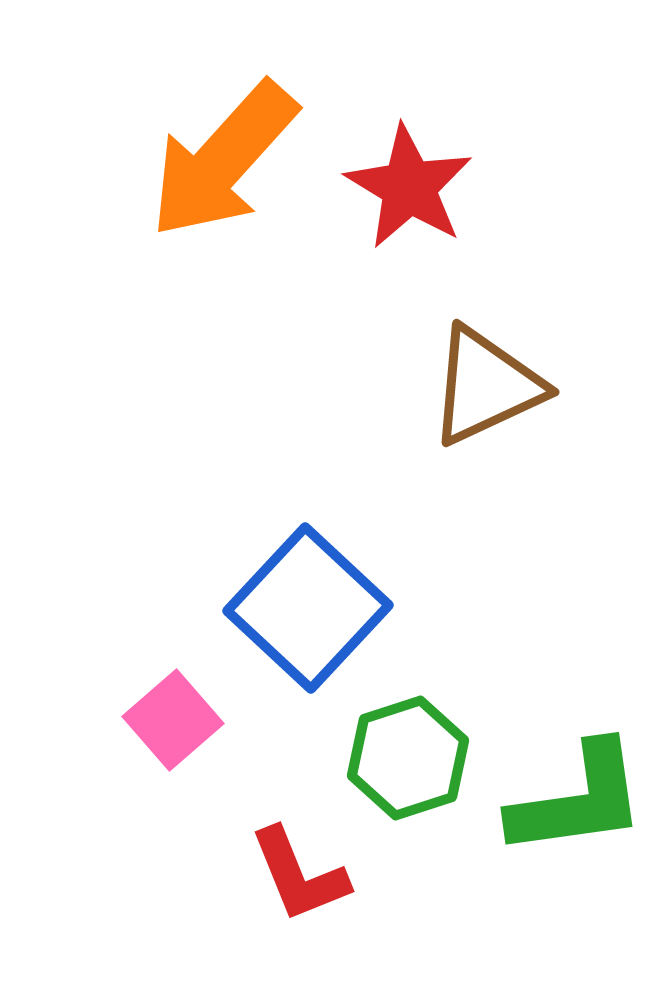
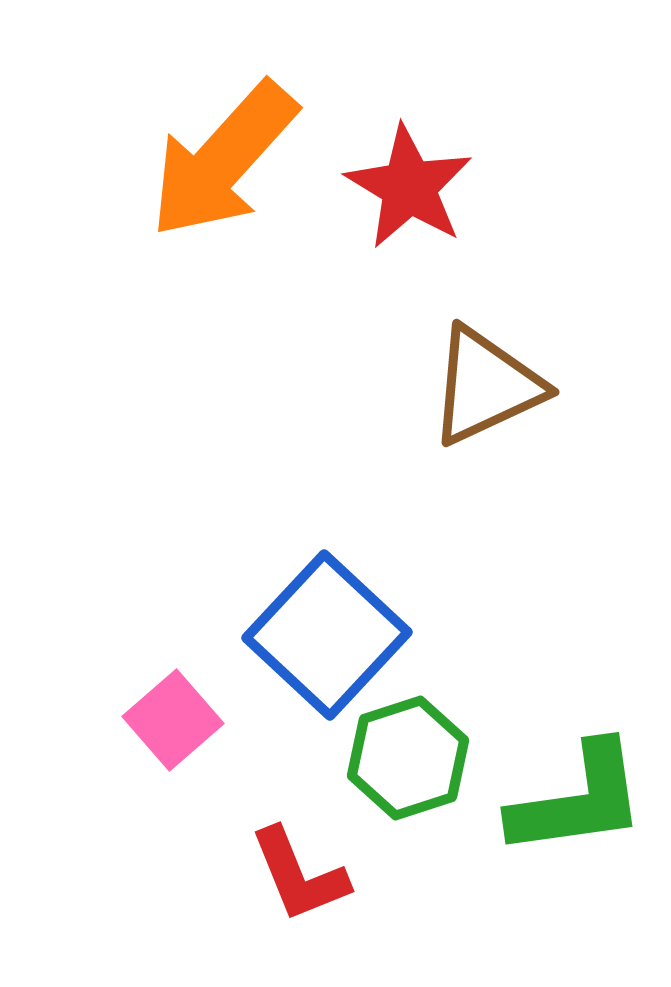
blue square: moved 19 px right, 27 px down
